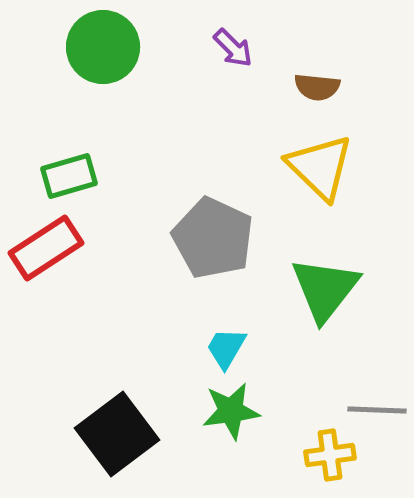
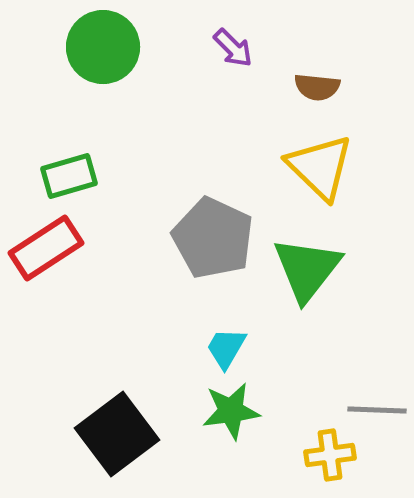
green triangle: moved 18 px left, 20 px up
